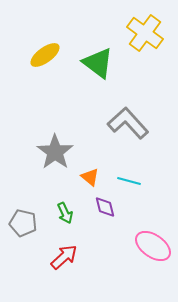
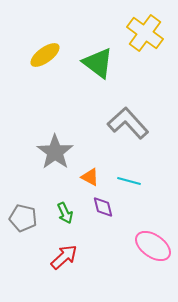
orange triangle: rotated 12 degrees counterclockwise
purple diamond: moved 2 px left
gray pentagon: moved 5 px up
